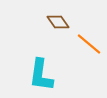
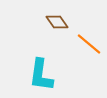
brown diamond: moved 1 px left
